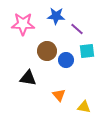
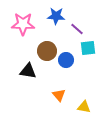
cyan square: moved 1 px right, 3 px up
black triangle: moved 7 px up
